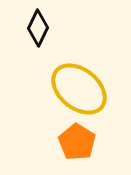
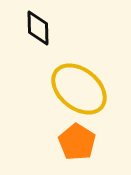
black diamond: rotated 27 degrees counterclockwise
